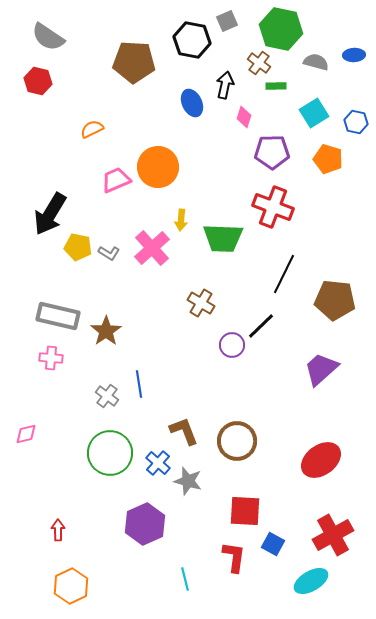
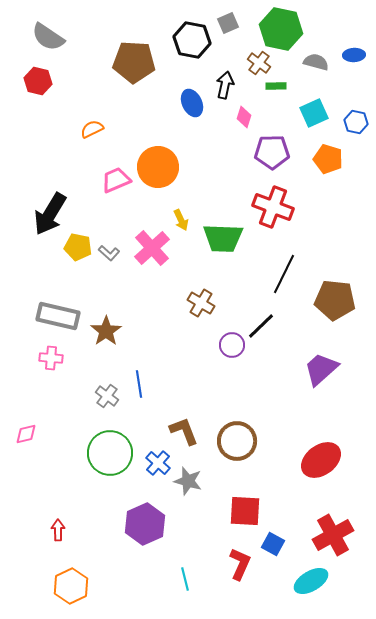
gray square at (227, 21): moved 1 px right, 2 px down
cyan square at (314, 113): rotated 8 degrees clockwise
yellow arrow at (181, 220): rotated 30 degrees counterclockwise
gray L-shape at (109, 253): rotated 10 degrees clockwise
red L-shape at (234, 557): moved 6 px right, 7 px down; rotated 16 degrees clockwise
